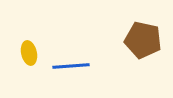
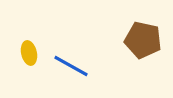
blue line: rotated 33 degrees clockwise
